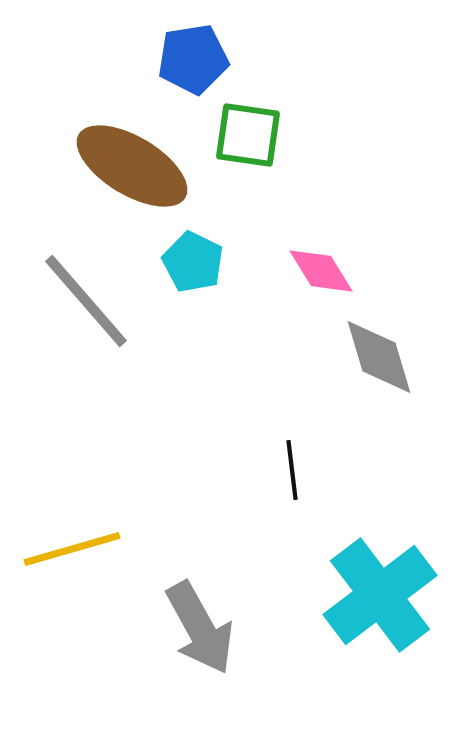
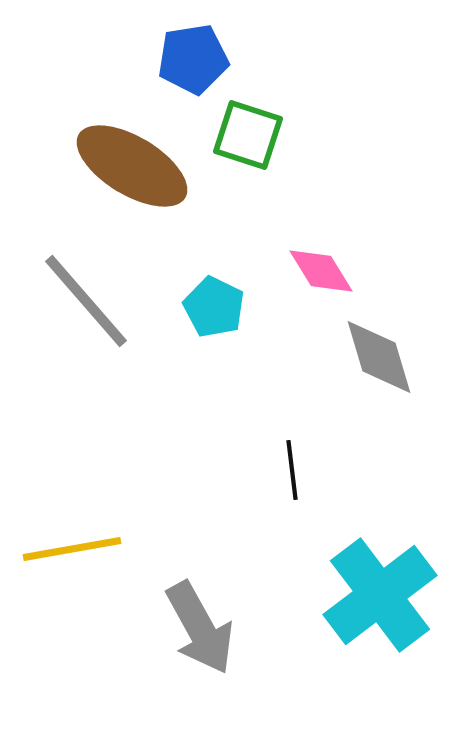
green square: rotated 10 degrees clockwise
cyan pentagon: moved 21 px right, 45 px down
yellow line: rotated 6 degrees clockwise
